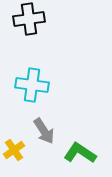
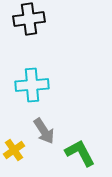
cyan cross: rotated 12 degrees counterclockwise
green L-shape: rotated 28 degrees clockwise
